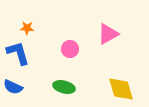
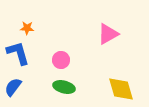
pink circle: moved 9 px left, 11 px down
blue semicircle: rotated 102 degrees clockwise
